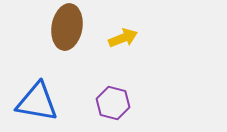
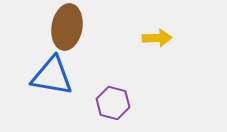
yellow arrow: moved 34 px right; rotated 20 degrees clockwise
blue triangle: moved 15 px right, 26 px up
